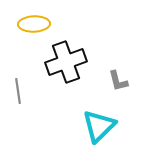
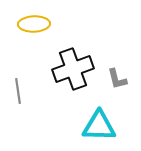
black cross: moved 7 px right, 7 px down
gray L-shape: moved 1 px left, 2 px up
cyan triangle: rotated 45 degrees clockwise
